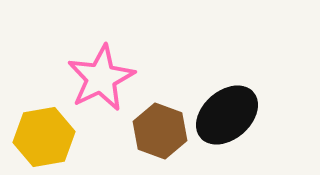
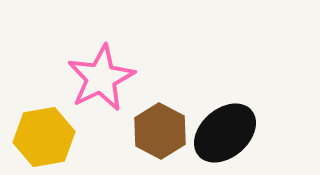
black ellipse: moved 2 px left, 18 px down
brown hexagon: rotated 8 degrees clockwise
